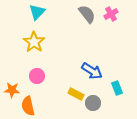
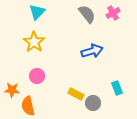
pink cross: moved 2 px right, 1 px up
blue arrow: moved 20 px up; rotated 50 degrees counterclockwise
